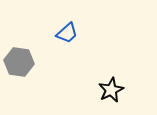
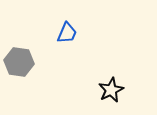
blue trapezoid: rotated 25 degrees counterclockwise
